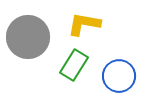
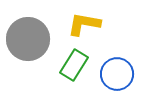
gray circle: moved 2 px down
blue circle: moved 2 px left, 2 px up
